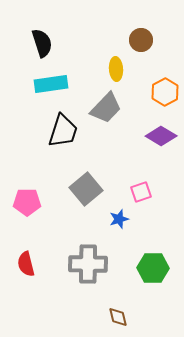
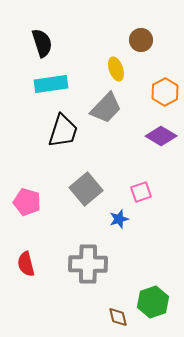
yellow ellipse: rotated 15 degrees counterclockwise
pink pentagon: rotated 16 degrees clockwise
green hexagon: moved 34 px down; rotated 20 degrees counterclockwise
